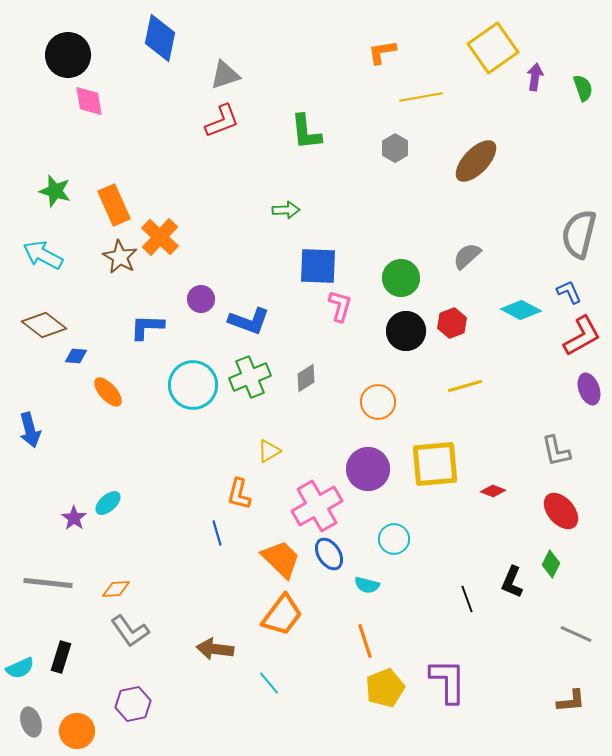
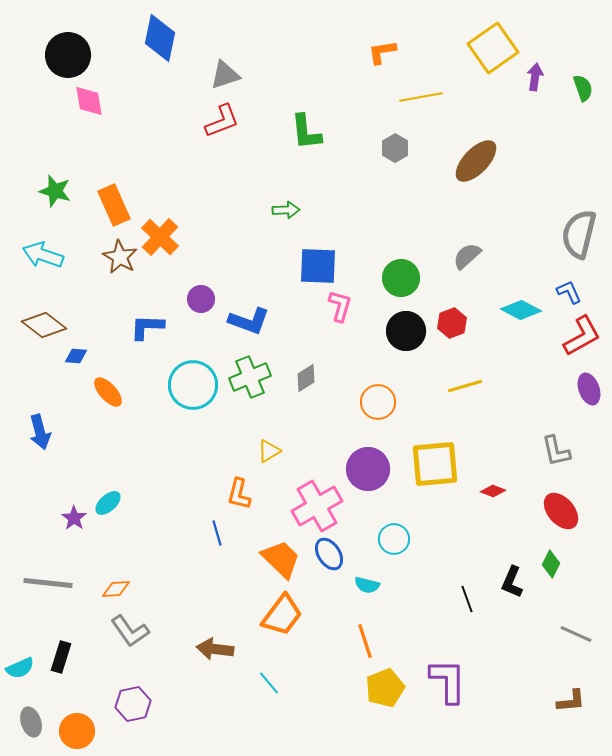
cyan arrow at (43, 255): rotated 9 degrees counterclockwise
blue arrow at (30, 430): moved 10 px right, 2 px down
